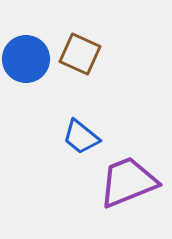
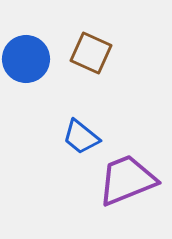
brown square: moved 11 px right, 1 px up
purple trapezoid: moved 1 px left, 2 px up
